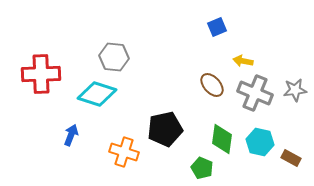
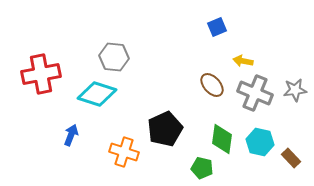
red cross: rotated 9 degrees counterclockwise
black pentagon: rotated 12 degrees counterclockwise
brown rectangle: rotated 18 degrees clockwise
green pentagon: rotated 10 degrees counterclockwise
